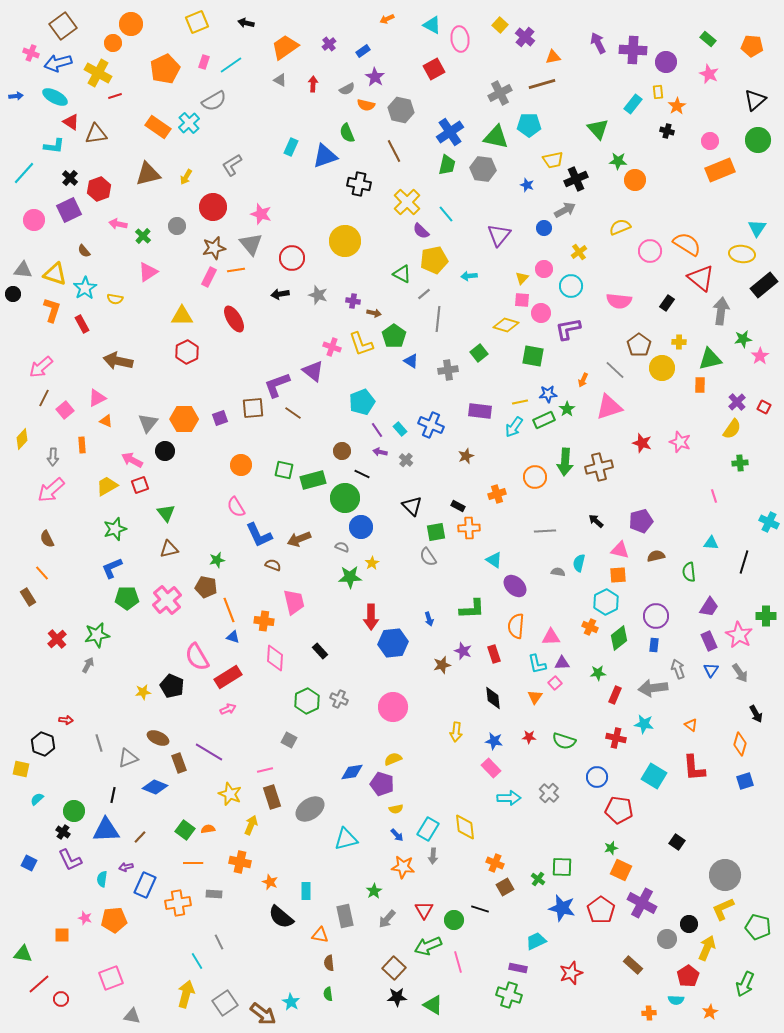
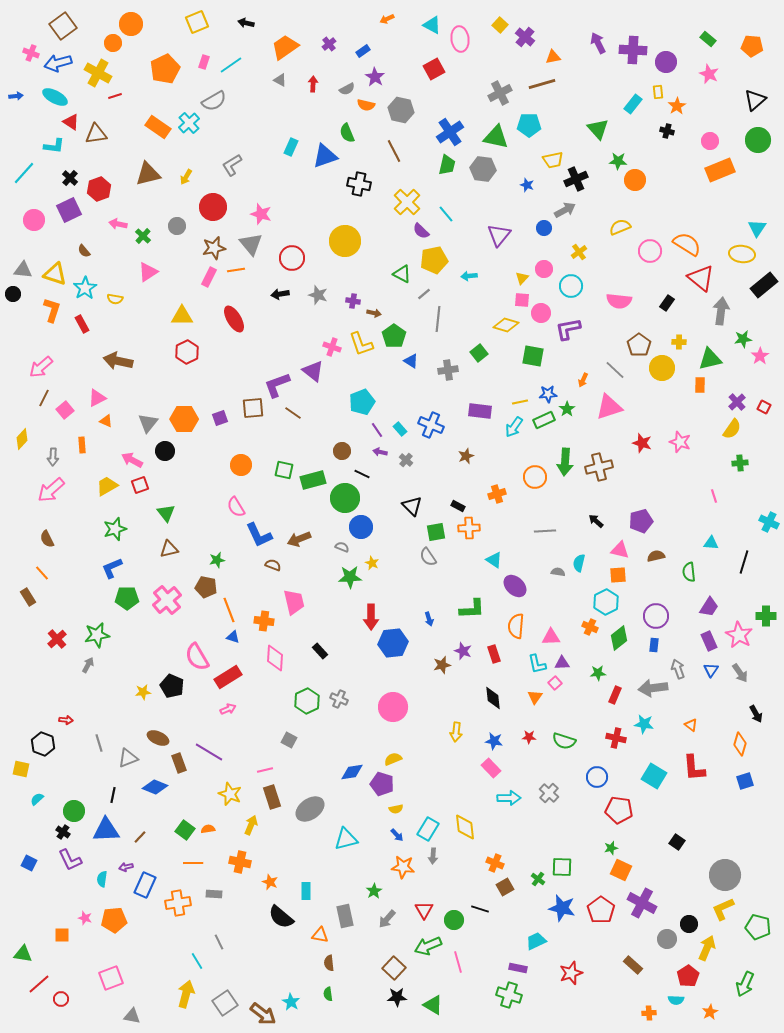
yellow star at (372, 563): rotated 16 degrees counterclockwise
